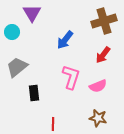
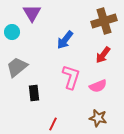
red line: rotated 24 degrees clockwise
